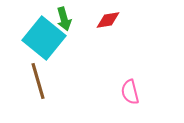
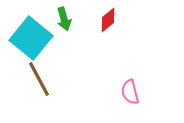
red diamond: rotated 30 degrees counterclockwise
cyan square: moved 13 px left
brown line: moved 1 px right, 2 px up; rotated 12 degrees counterclockwise
